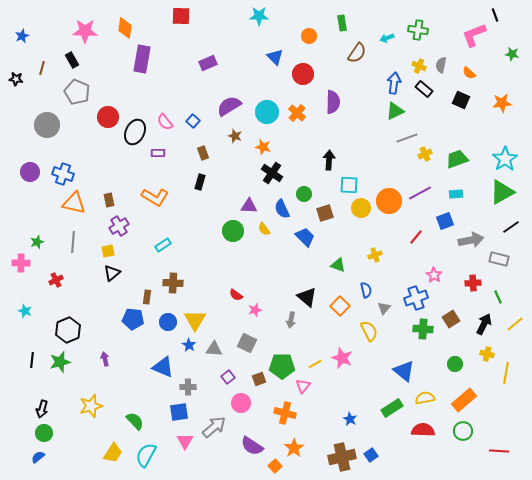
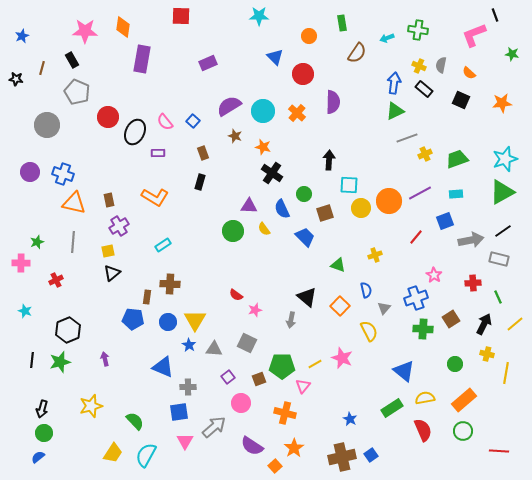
orange diamond at (125, 28): moved 2 px left, 1 px up
cyan circle at (267, 112): moved 4 px left, 1 px up
cyan star at (505, 159): rotated 15 degrees clockwise
black line at (511, 227): moved 8 px left, 4 px down
brown cross at (173, 283): moved 3 px left, 1 px down
red semicircle at (423, 430): rotated 65 degrees clockwise
